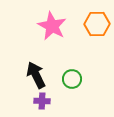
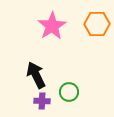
pink star: rotated 12 degrees clockwise
green circle: moved 3 px left, 13 px down
